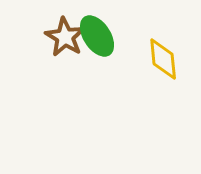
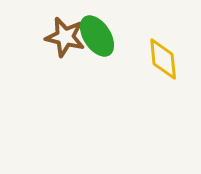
brown star: rotated 18 degrees counterclockwise
